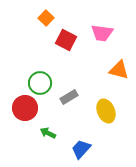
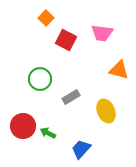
green circle: moved 4 px up
gray rectangle: moved 2 px right
red circle: moved 2 px left, 18 px down
